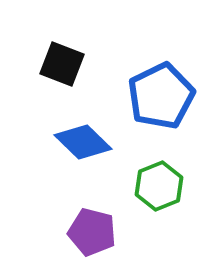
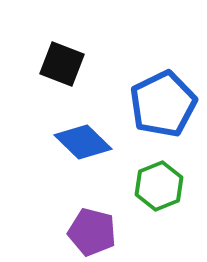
blue pentagon: moved 2 px right, 8 px down
